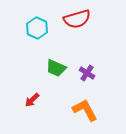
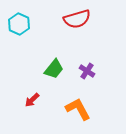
cyan hexagon: moved 18 px left, 4 px up
green trapezoid: moved 2 px left, 1 px down; rotated 75 degrees counterclockwise
purple cross: moved 2 px up
orange L-shape: moved 7 px left, 1 px up
